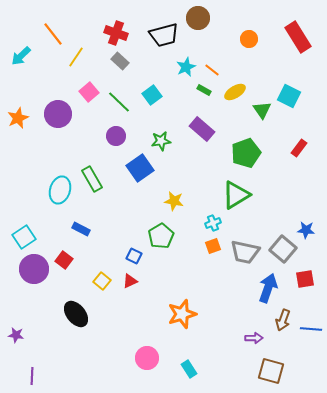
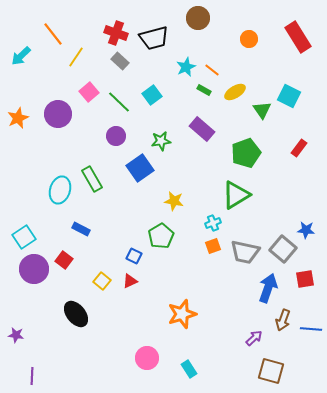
black trapezoid at (164, 35): moved 10 px left, 3 px down
purple arrow at (254, 338): rotated 42 degrees counterclockwise
